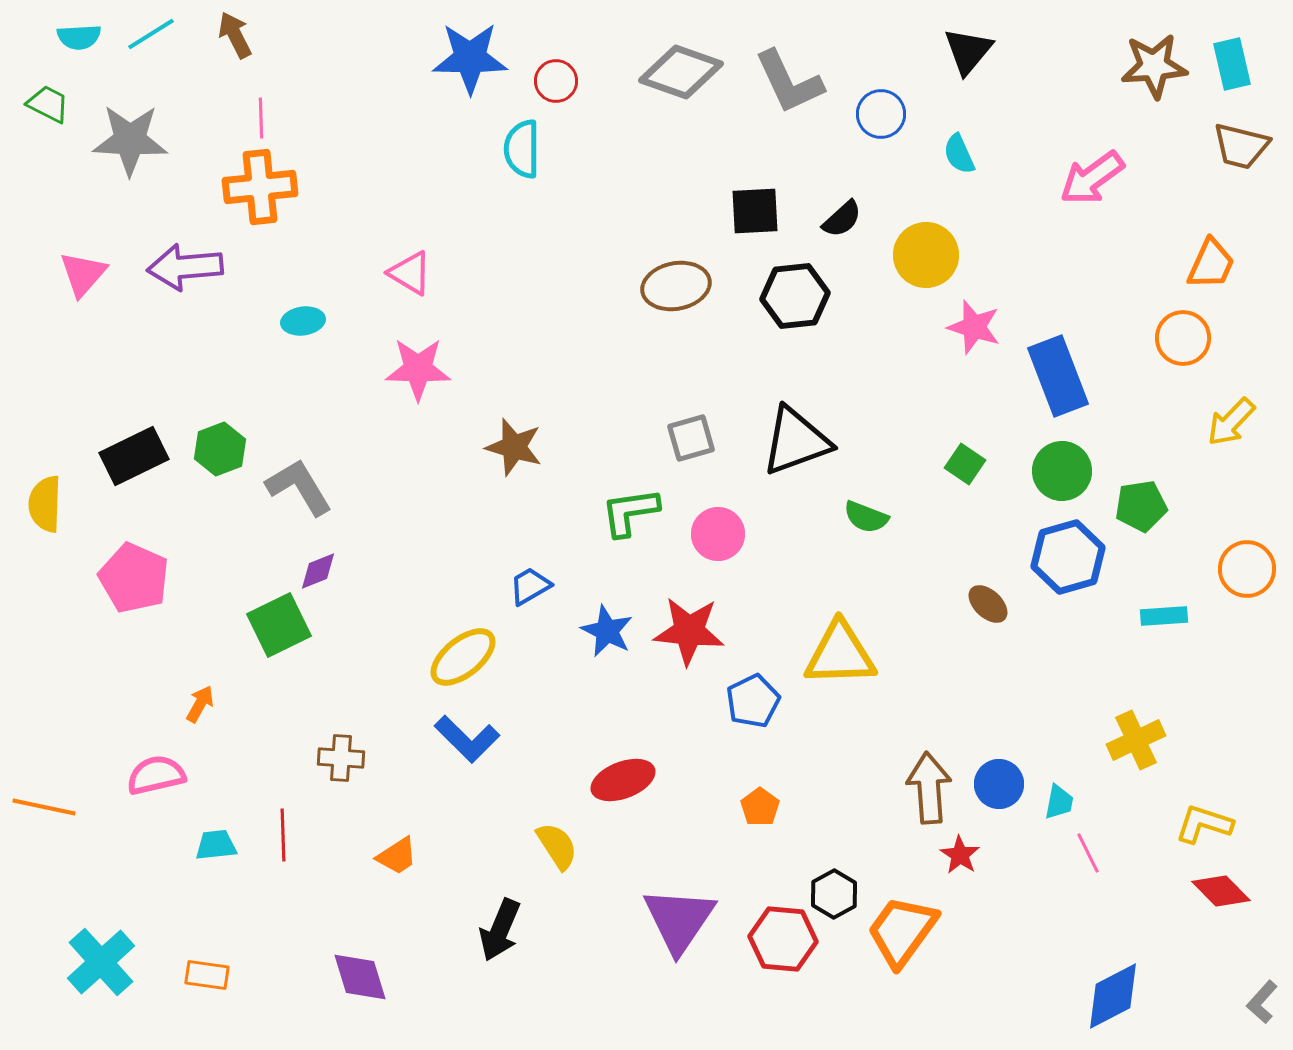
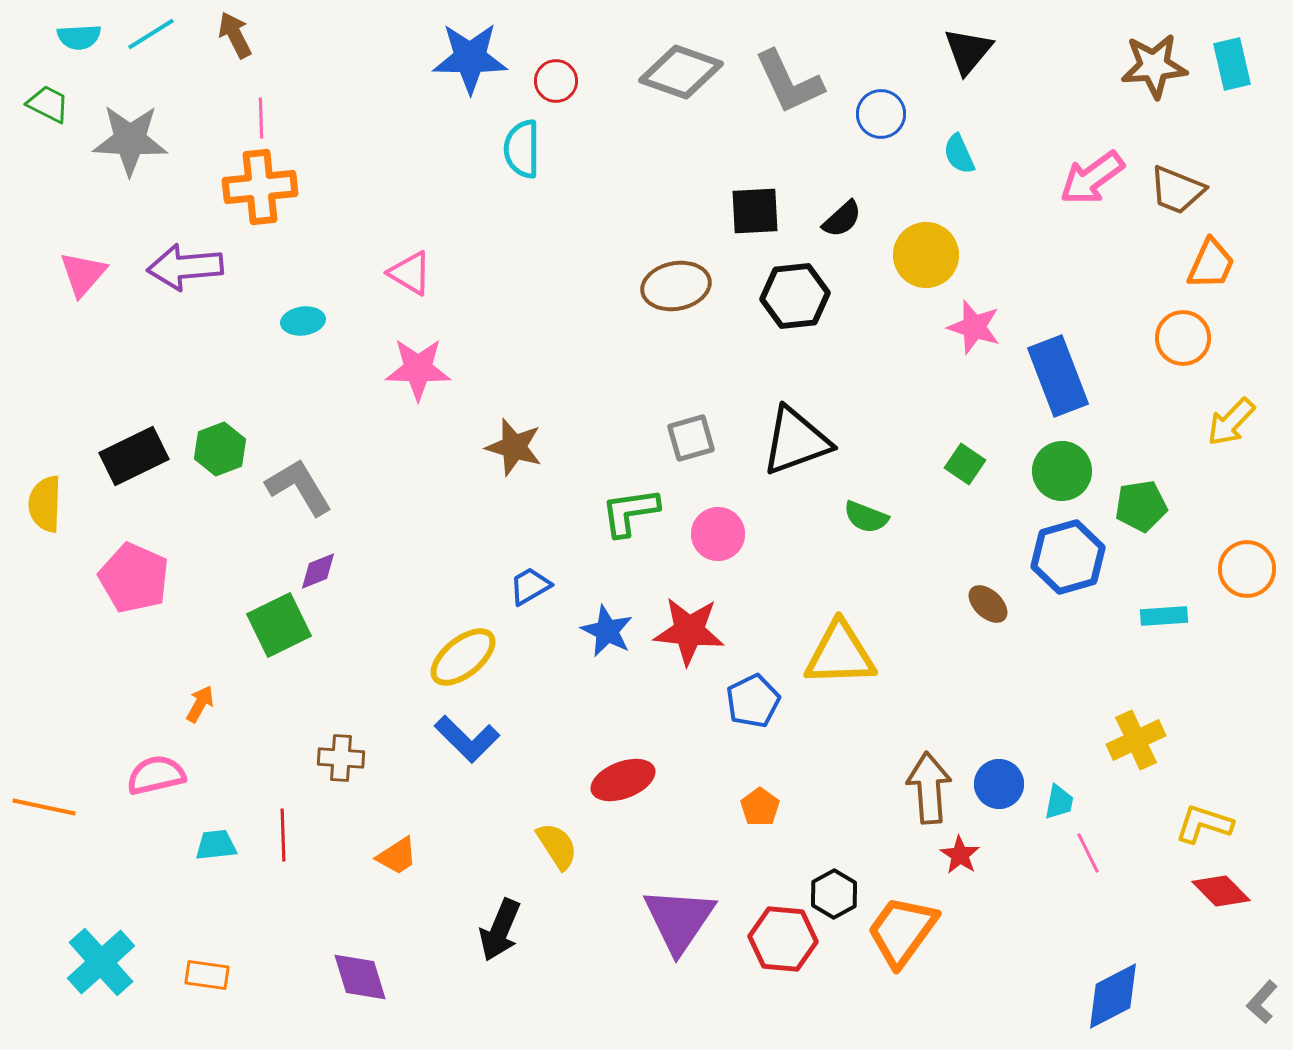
brown trapezoid at (1241, 146): moved 64 px left, 44 px down; rotated 8 degrees clockwise
